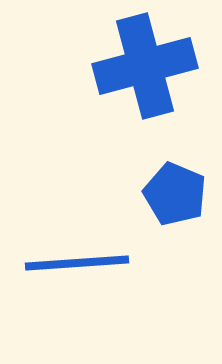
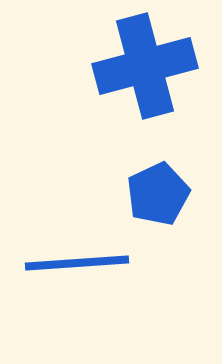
blue pentagon: moved 17 px left; rotated 24 degrees clockwise
